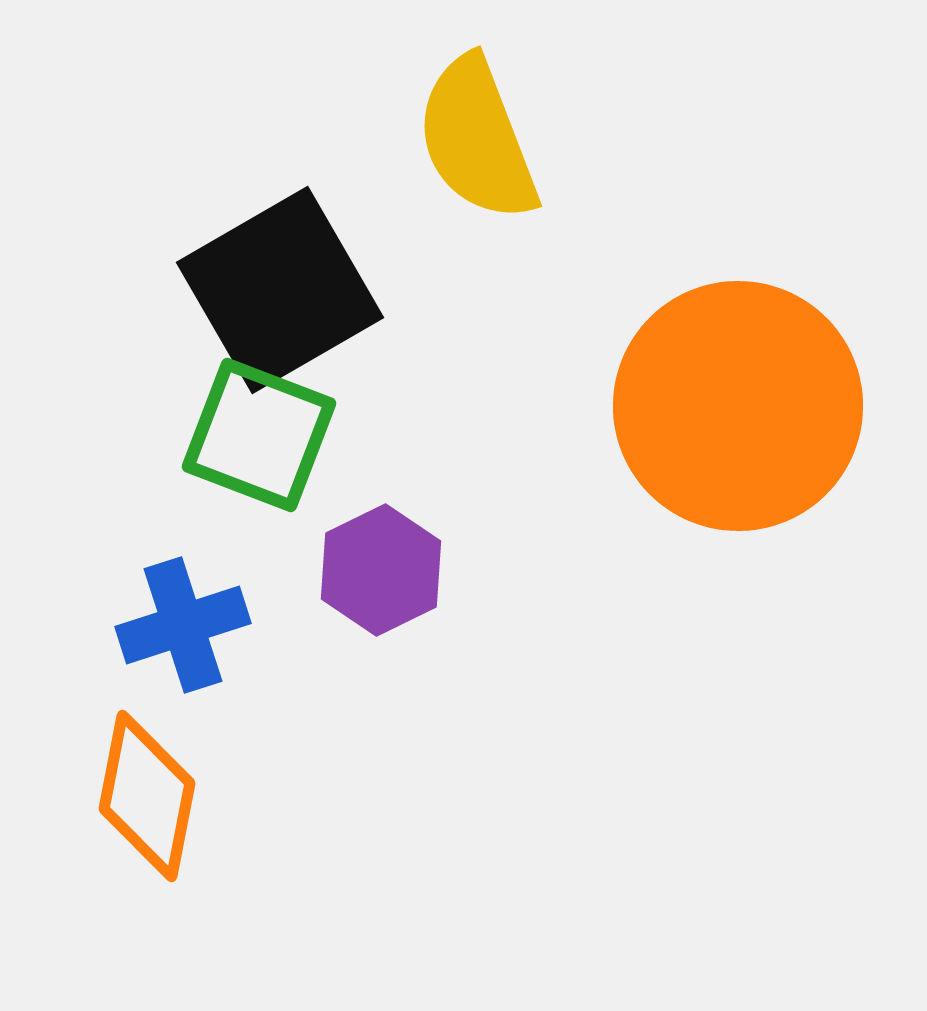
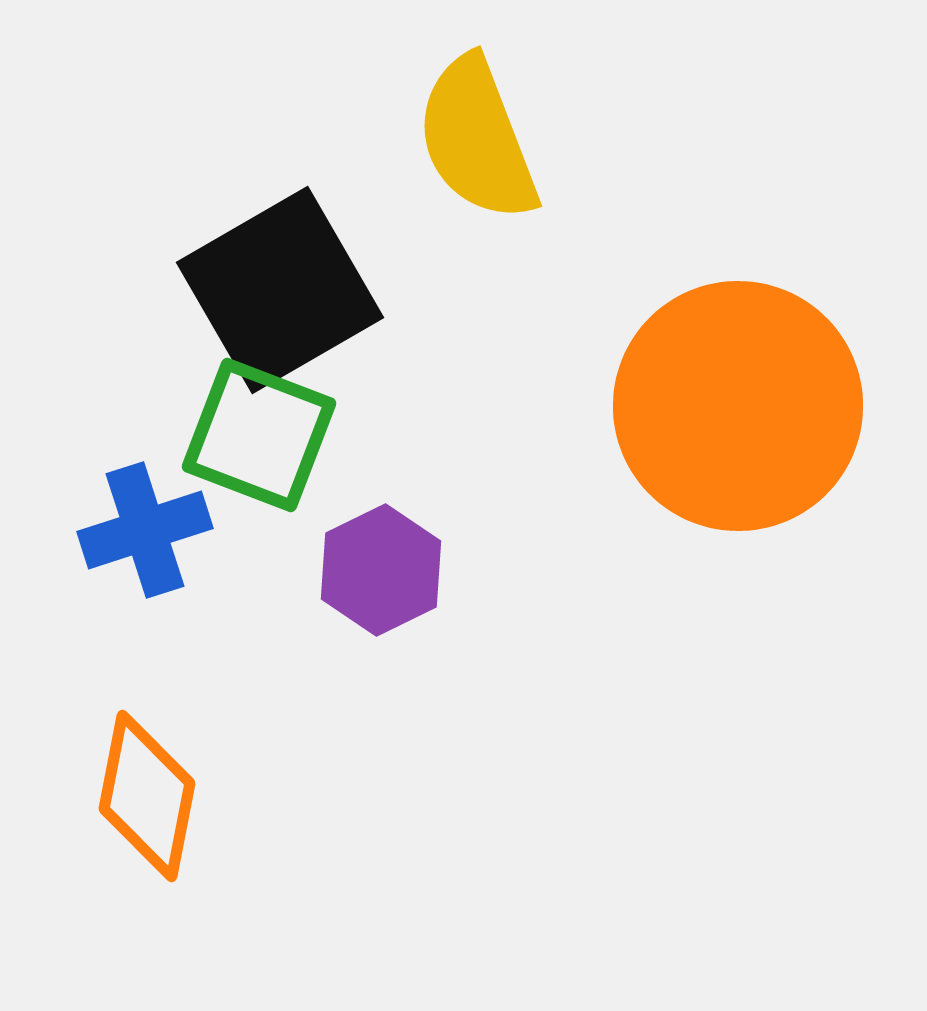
blue cross: moved 38 px left, 95 px up
